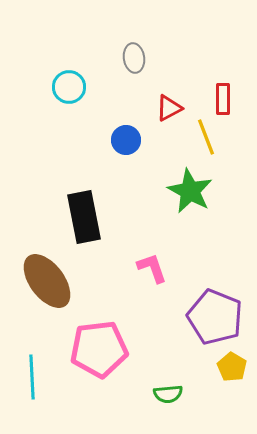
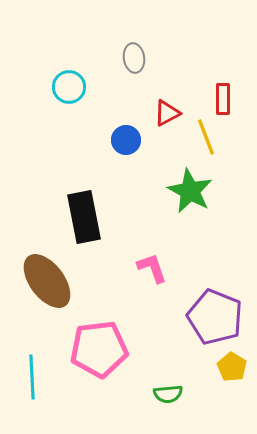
red triangle: moved 2 px left, 5 px down
